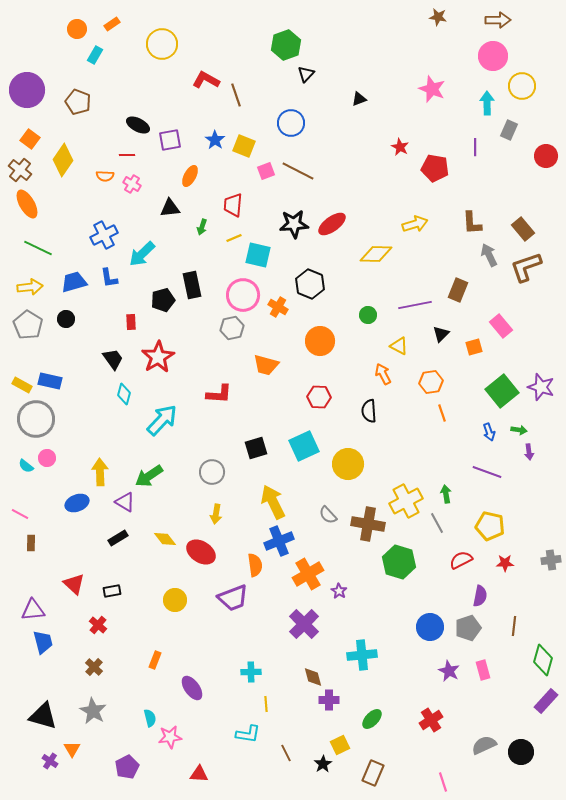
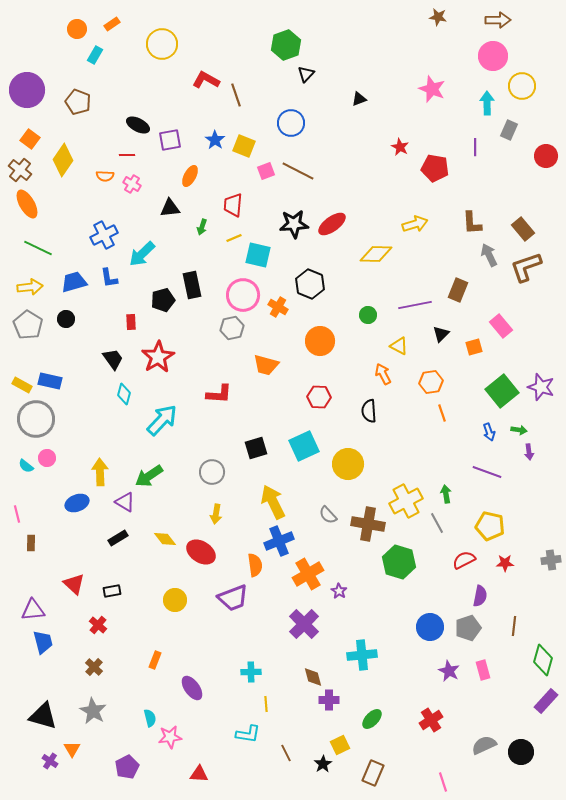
pink line at (20, 514): moved 3 px left; rotated 48 degrees clockwise
red semicircle at (461, 560): moved 3 px right
